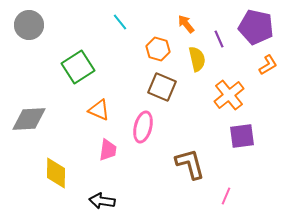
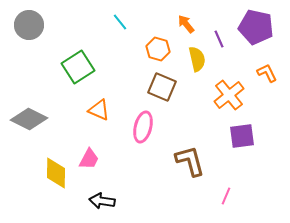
orange L-shape: moved 1 px left, 8 px down; rotated 85 degrees counterclockwise
gray diamond: rotated 30 degrees clockwise
pink trapezoid: moved 19 px left, 9 px down; rotated 20 degrees clockwise
brown L-shape: moved 3 px up
